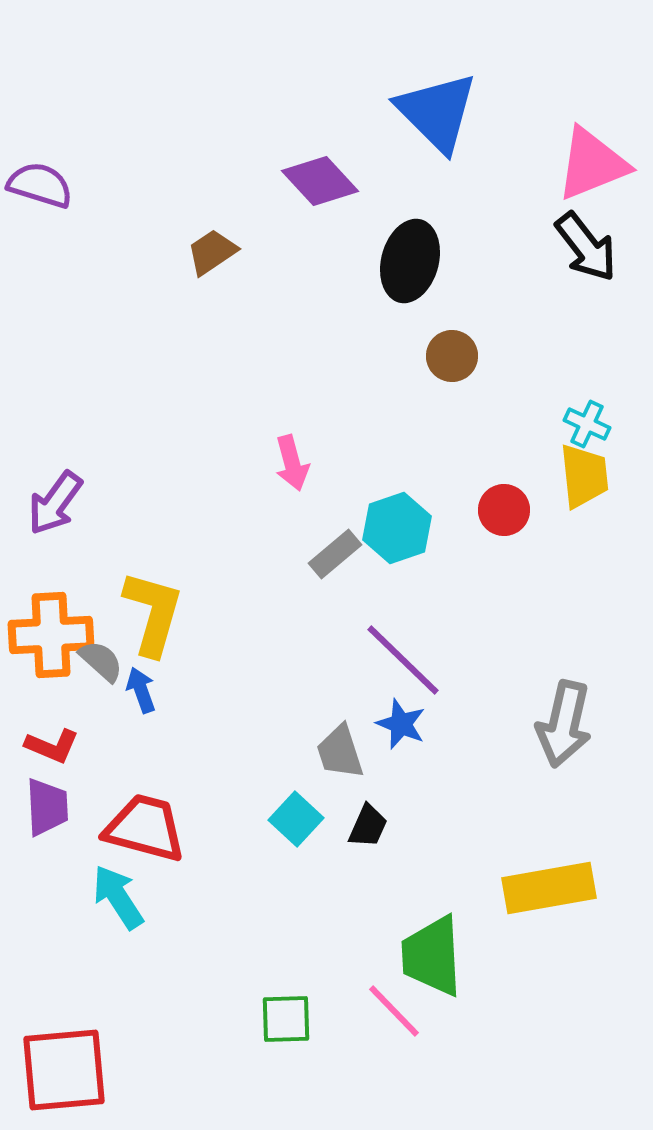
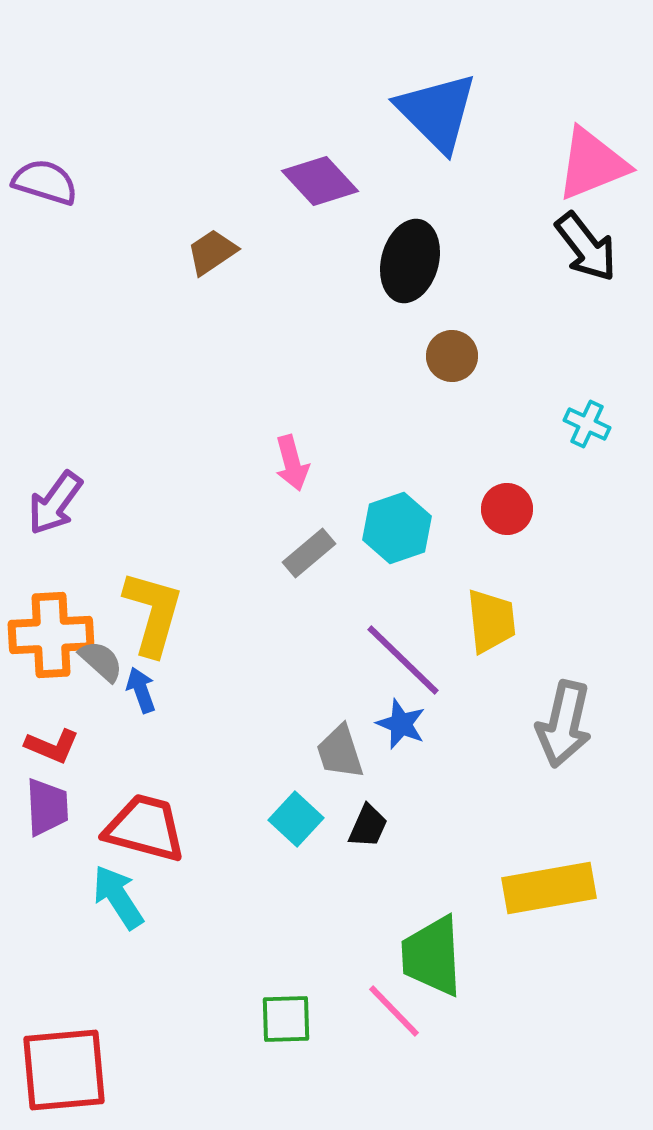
purple semicircle: moved 5 px right, 3 px up
yellow trapezoid: moved 93 px left, 145 px down
red circle: moved 3 px right, 1 px up
gray rectangle: moved 26 px left, 1 px up
